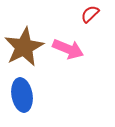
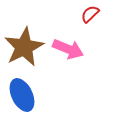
blue ellipse: rotated 16 degrees counterclockwise
